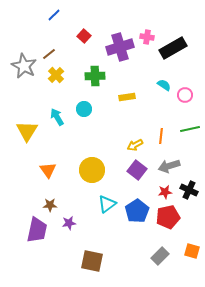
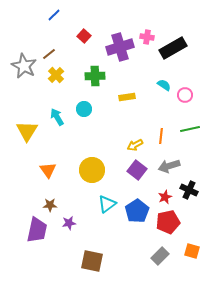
red star: moved 5 px down; rotated 16 degrees counterclockwise
red pentagon: moved 5 px down
